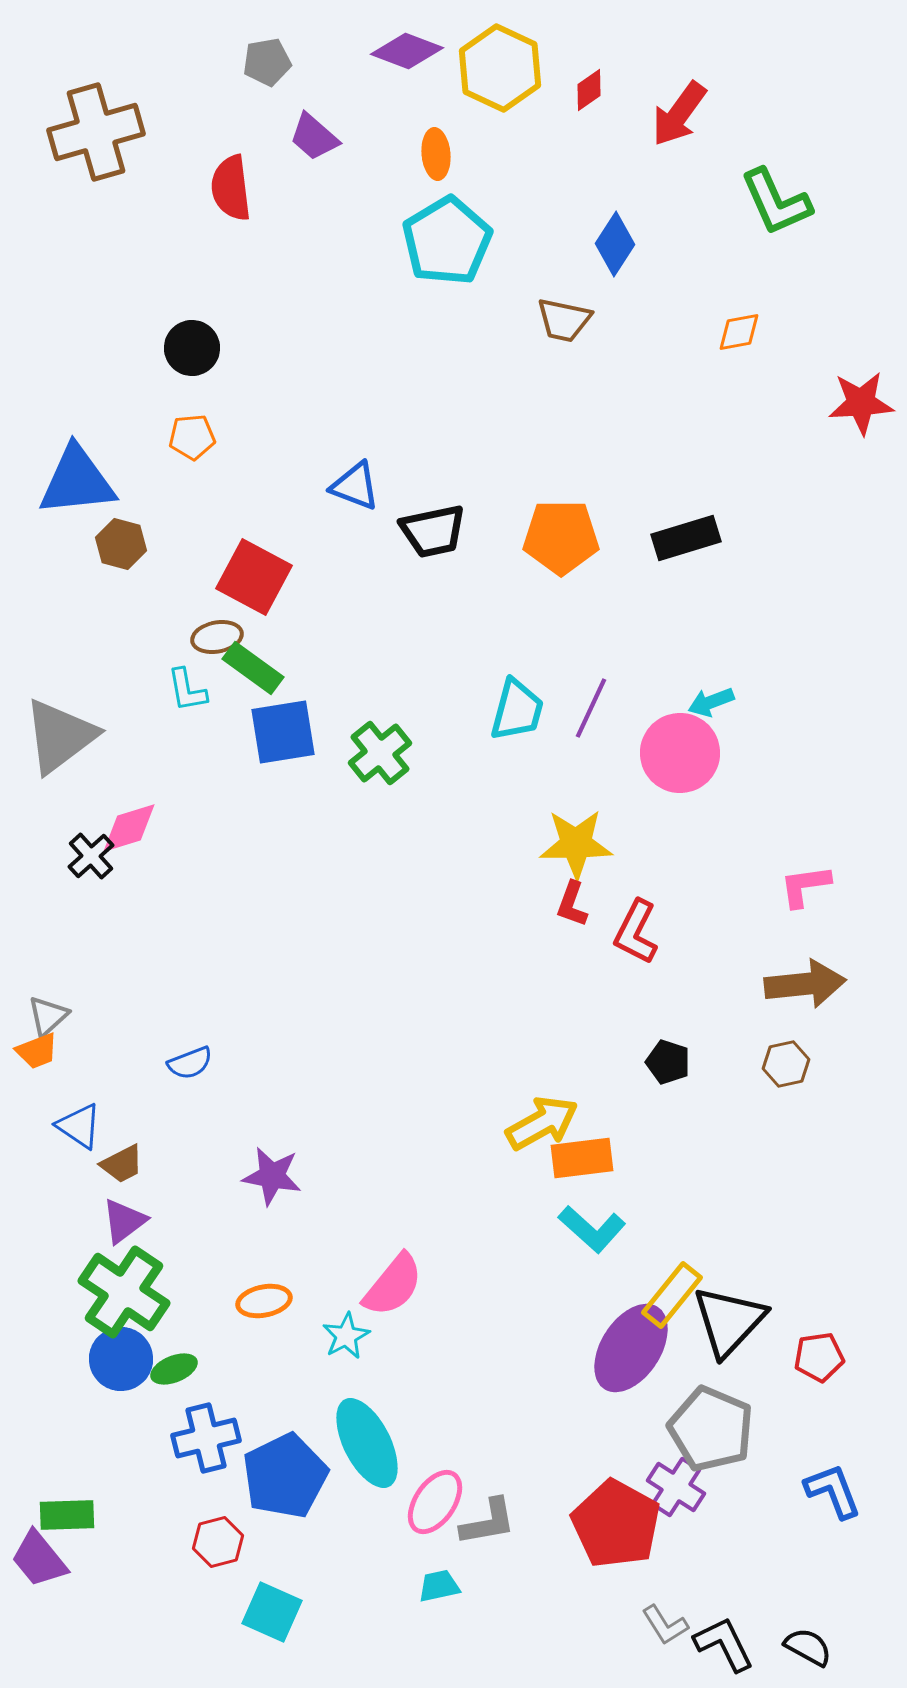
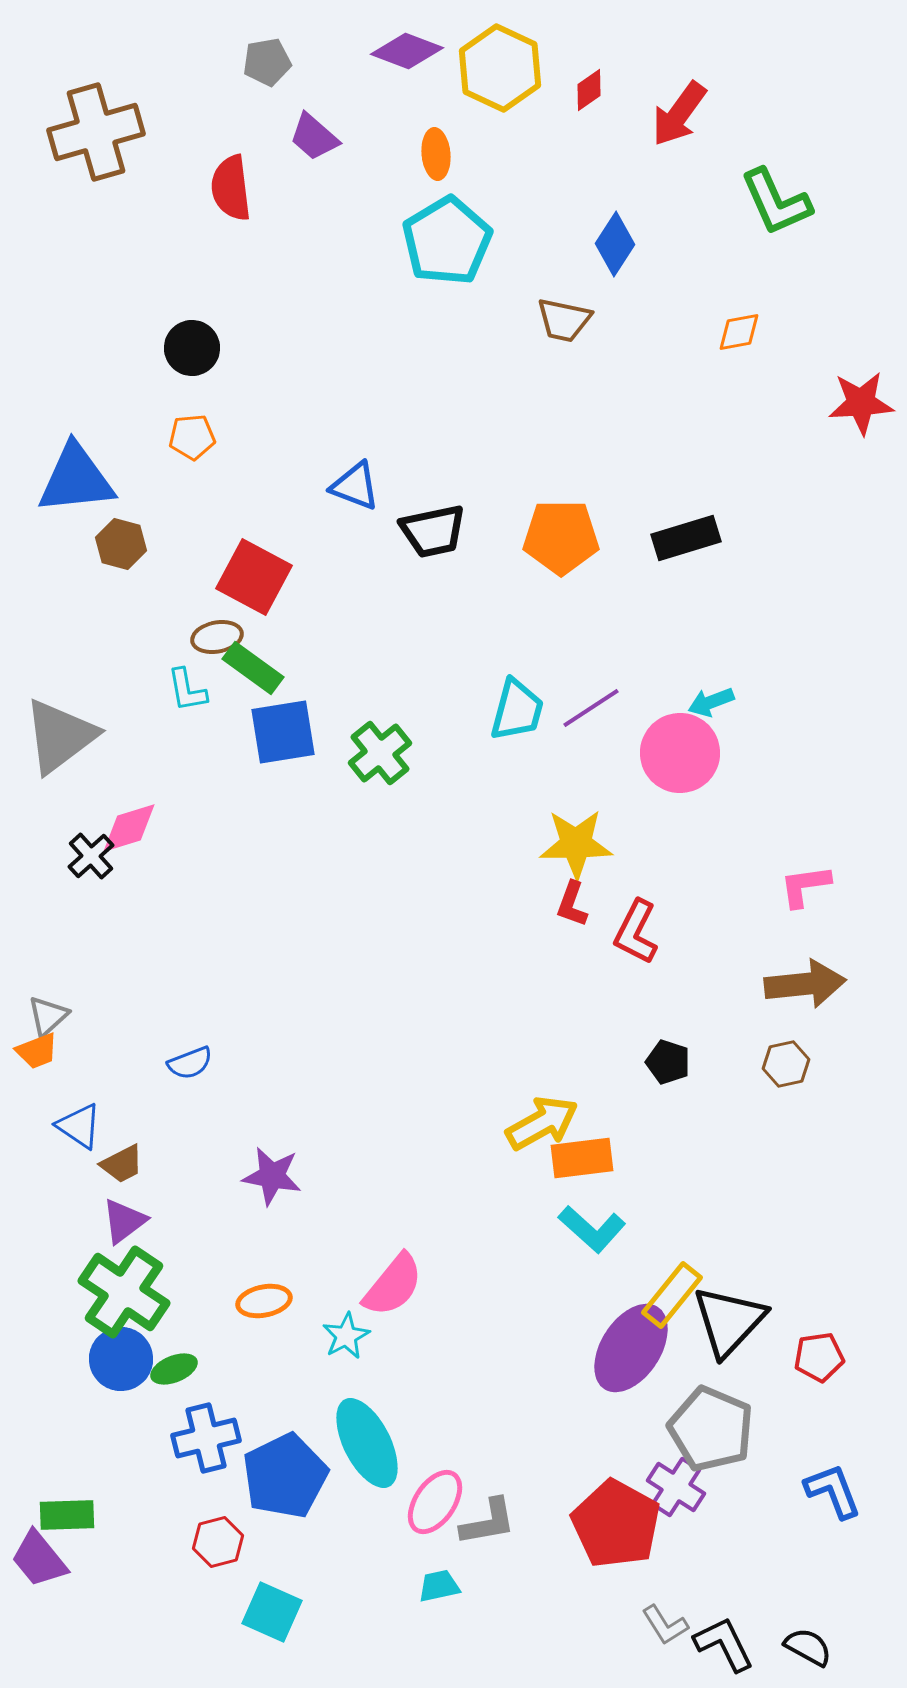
blue triangle at (77, 481): moved 1 px left, 2 px up
purple line at (591, 708): rotated 32 degrees clockwise
